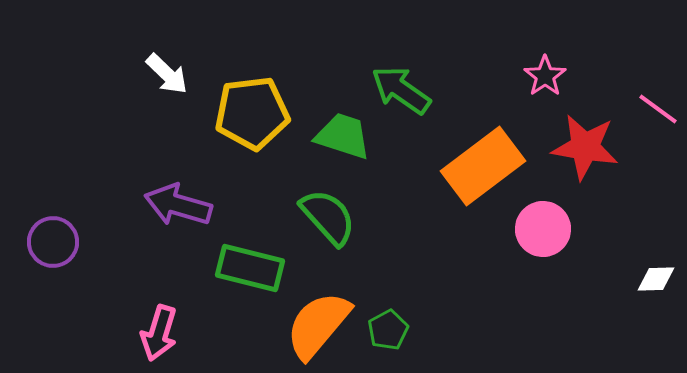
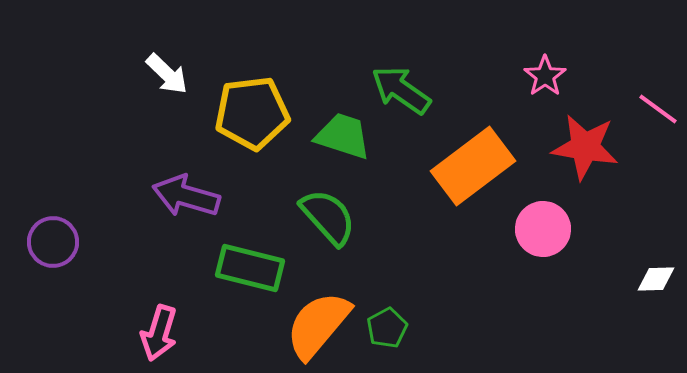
orange rectangle: moved 10 px left
purple arrow: moved 8 px right, 9 px up
green pentagon: moved 1 px left, 2 px up
